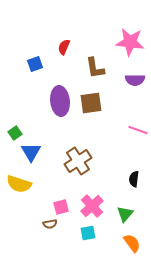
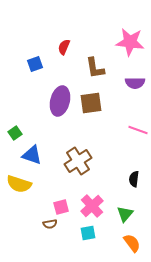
purple semicircle: moved 3 px down
purple ellipse: rotated 20 degrees clockwise
blue triangle: moved 1 px right, 3 px down; rotated 40 degrees counterclockwise
